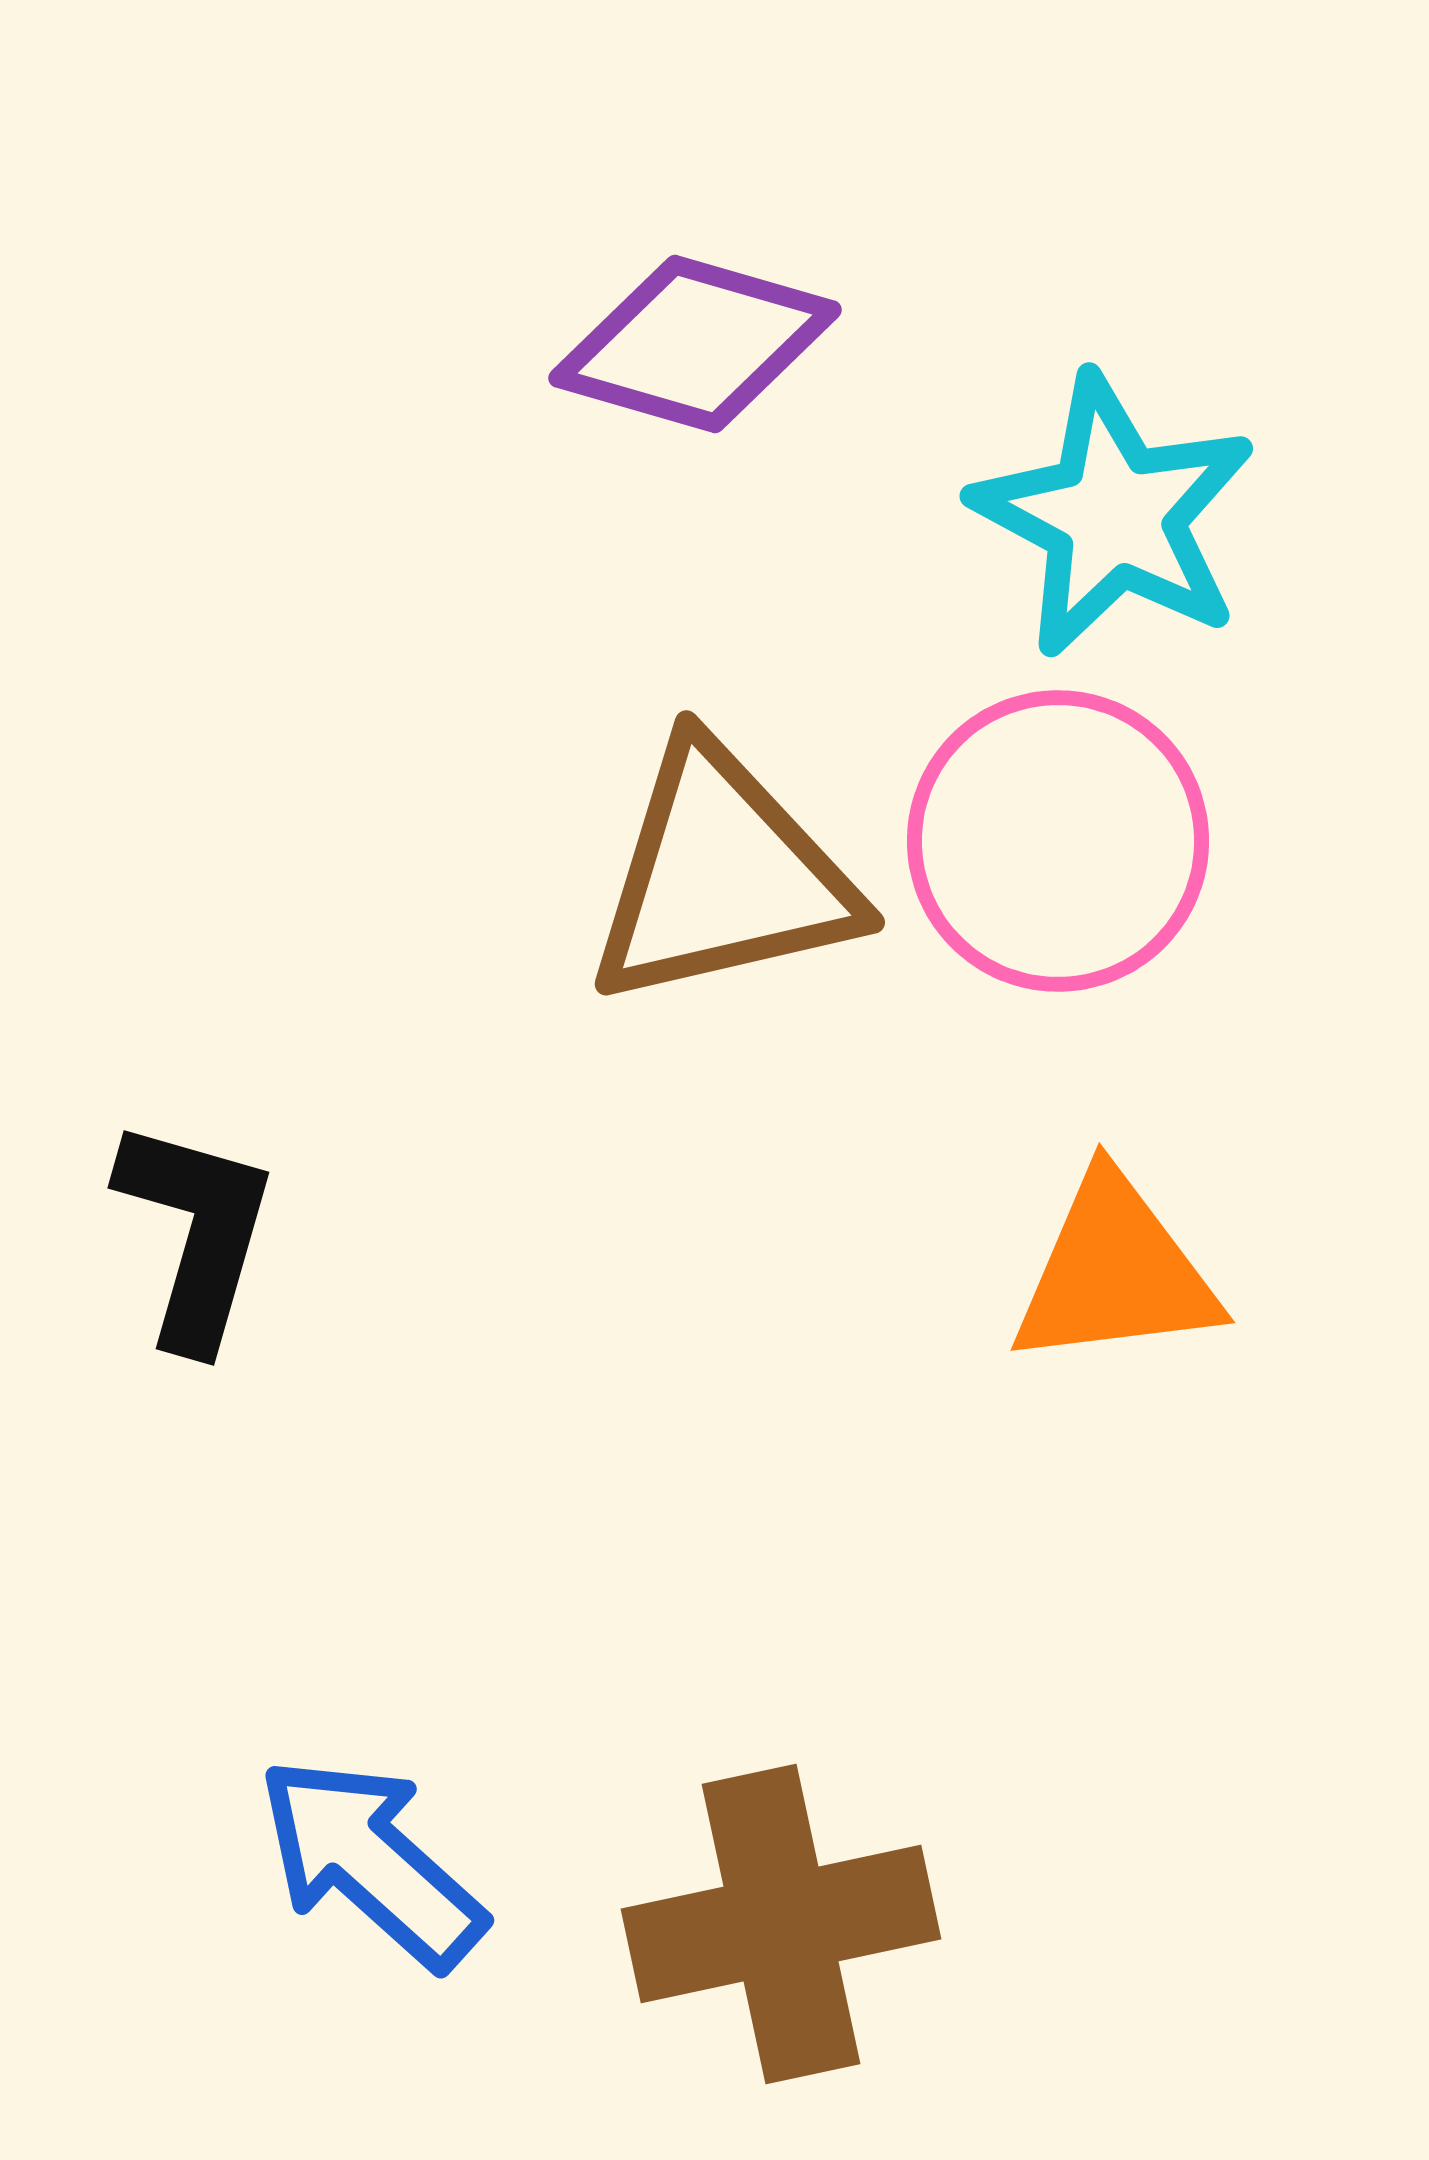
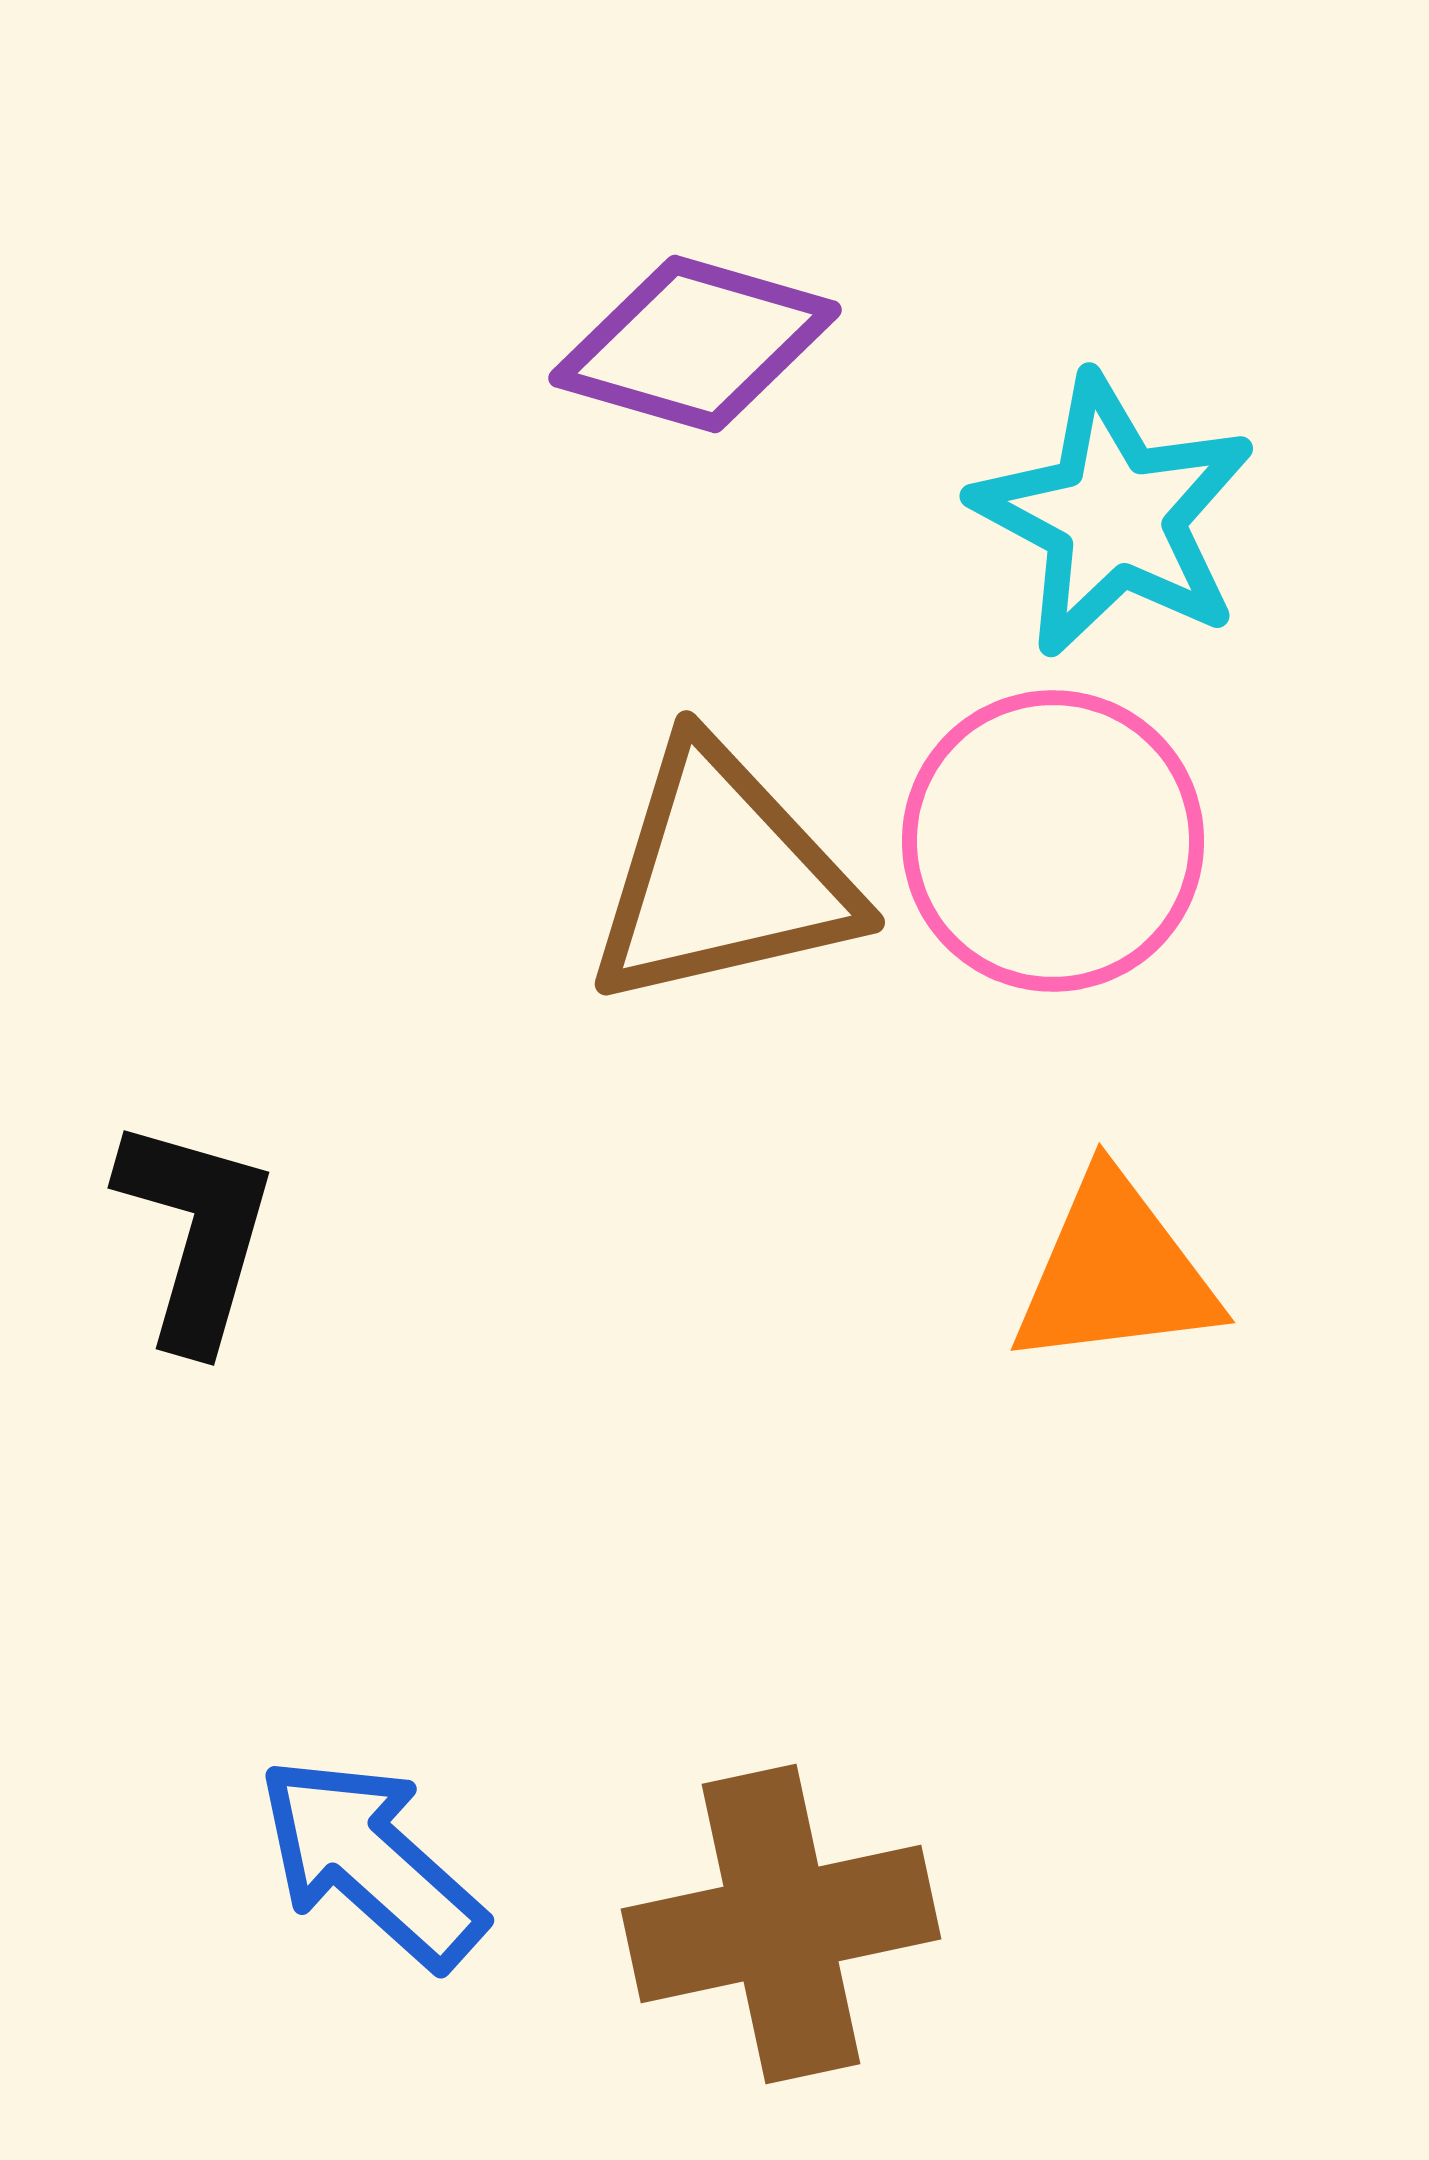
pink circle: moved 5 px left
